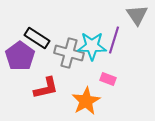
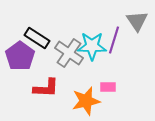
gray triangle: moved 6 px down
gray cross: rotated 20 degrees clockwise
pink rectangle: moved 8 px down; rotated 21 degrees counterclockwise
red L-shape: rotated 16 degrees clockwise
orange star: rotated 16 degrees clockwise
